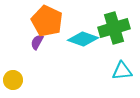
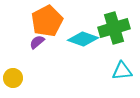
orange pentagon: rotated 20 degrees clockwise
purple semicircle: rotated 21 degrees clockwise
yellow circle: moved 2 px up
